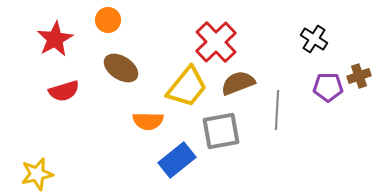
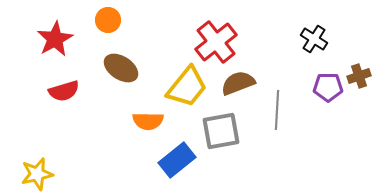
red cross: rotated 6 degrees clockwise
